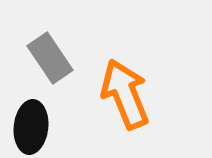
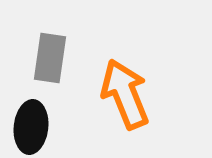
gray rectangle: rotated 42 degrees clockwise
